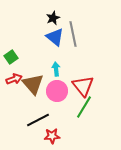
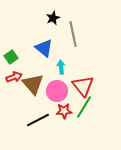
blue triangle: moved 11 px left, 11 px down
cyan arrow: moved 5 px right, 2 px up
red arrow: moved 2 px up
red star: moved 12 px right, 25 px up
